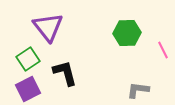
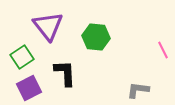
purple triangle: moved 1 px up
green hexagon: moved 31 px left, 4 px down; rotated 8 degrees clockwise
green square: moved 6 px left, 2 px up
black L-shape: rotated 12 degrees clockwise
purple square: moved 1 px right, 1 px up
